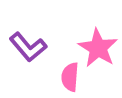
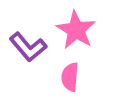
pink star: moved 22 px left, 18 px up
